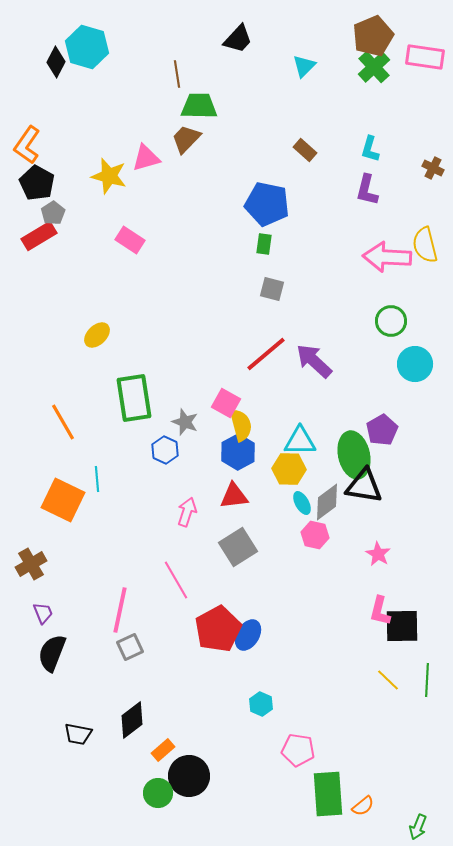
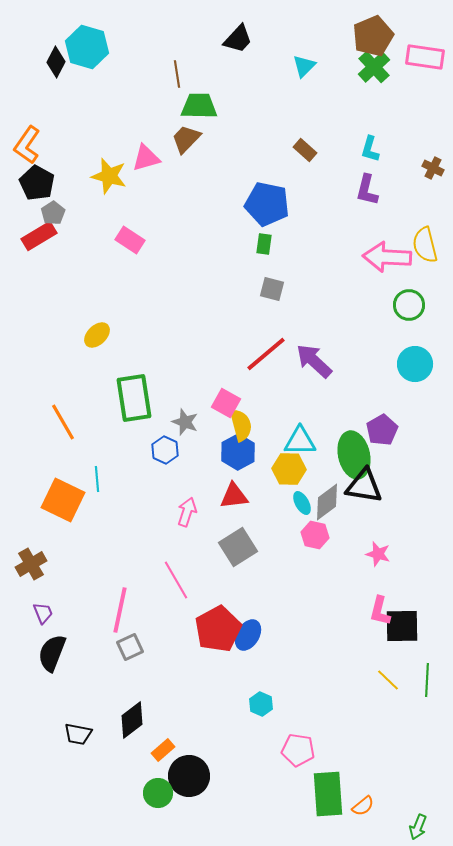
green circle at (391, 321): moved 18 px right, 16 px up
pink star at (378, 554): rotated 15 degrees counterclockwise
